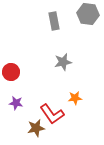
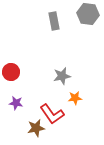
gray star: moved 1 px left, 14 px down
